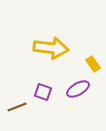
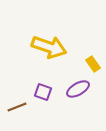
yellow arrow: moved 2 px left, 1 px up; rotated 12 degrees clockwise
